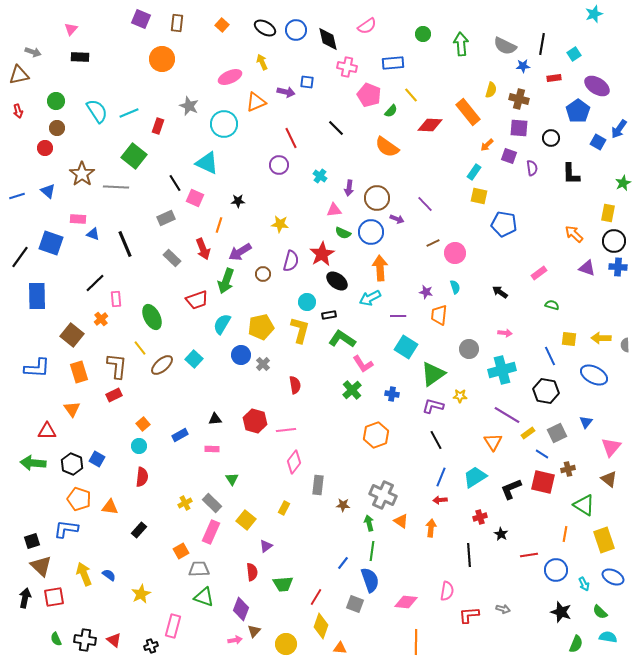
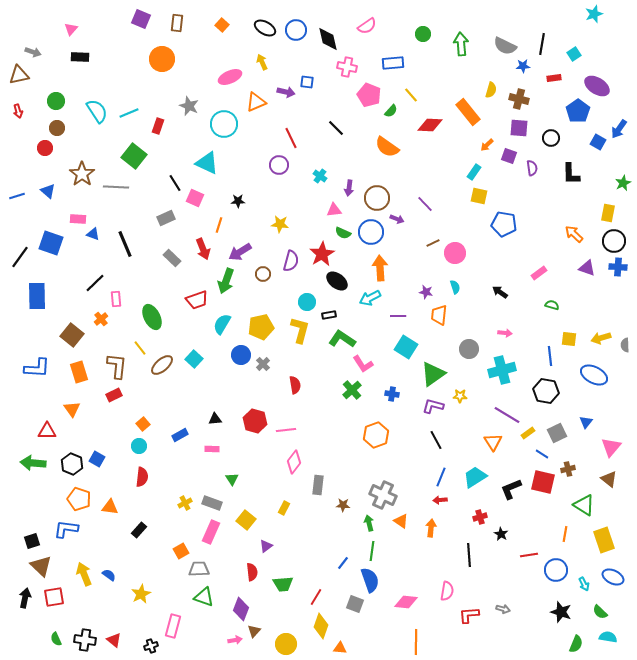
yellow arrow at (601, 338): rotated 18 degrees counterclockwise
blue line at (550, 356): rotated 18 degrees clockwise
gray rectangle at (212, 503): rotated 24 degrees counterclockwise
